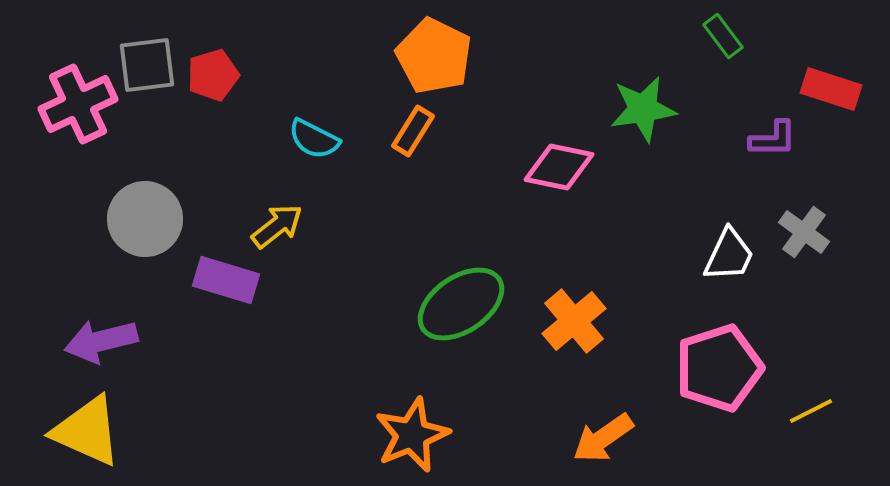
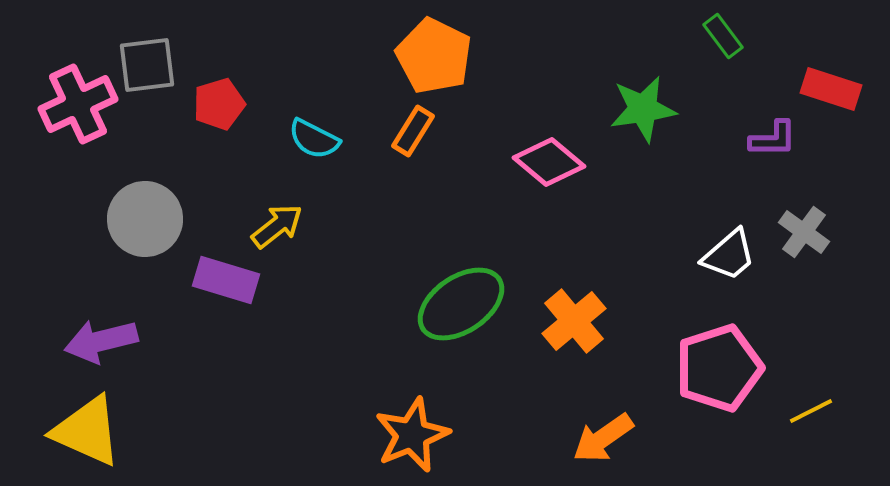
red pentagon: moved 6 px right, 29 px down
pink diamond: moved 10 px left, 5 px up; rotated 28 degrees clockwise
white trapezoid: rotated 24 degrees clockwise
